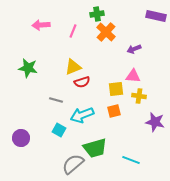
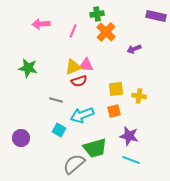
pink arrow: moved 1 px up
pink triangle: moved 47 px left, 11 px up
red semicircle: moved 3 px left, 1 px up
purple star: moved 26 px left, 14 px down
gray semicircle: moved 1 px right
